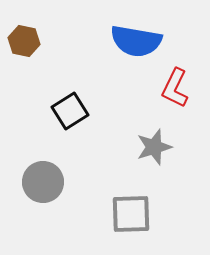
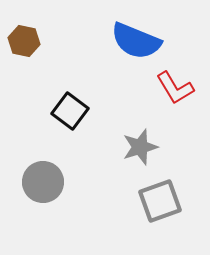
blue semicircle: rotated 12 degrees clockwise
red L-shape: rotated 57 degrees counterclockwise
black square: rotated 21 degrees counterclockwise
gray star: moved 14 px left
gray square: moved 29 px right, 13 px up; rotated 18 degrees counterclockwise
